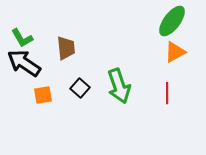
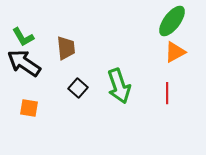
green L-shape: moved 1 px right, 1 px up
black square: moved 2 px left
orange square: moved 14 px left, 13 px down; rotated 18 degrees clockwise
